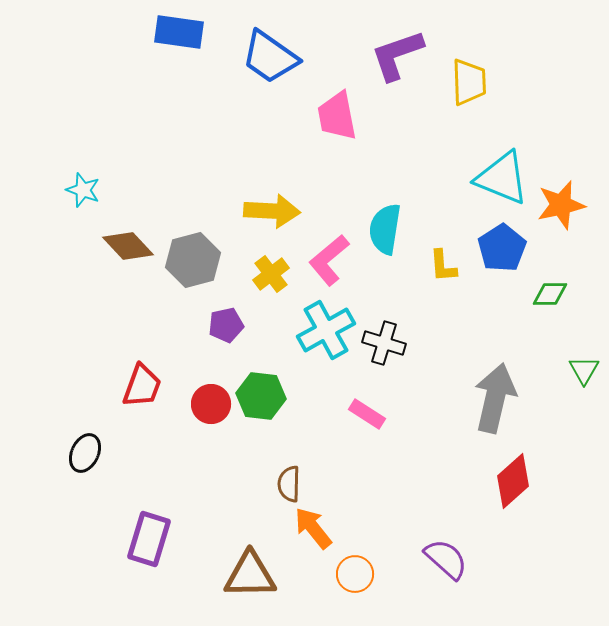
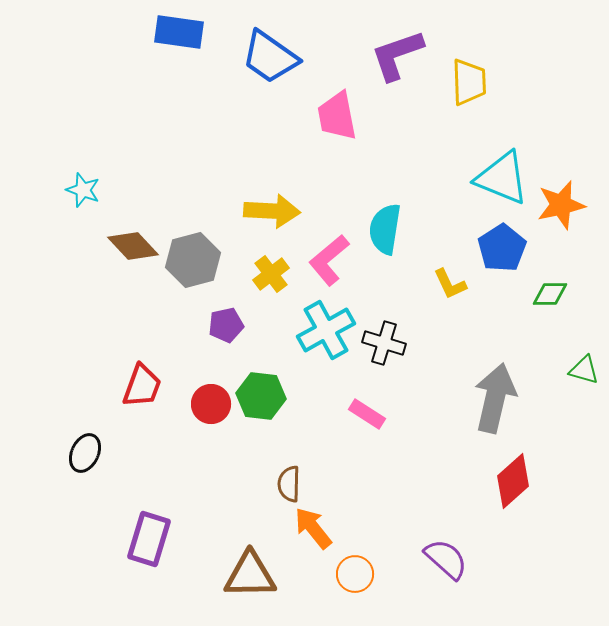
brown diamond: moved 5 px right
yellow L-shape: moved 7 px right, 18 px down; rotated 21 degrees counterclockwise
green triangle: rotated 44 degrees counterclockwise
